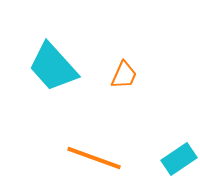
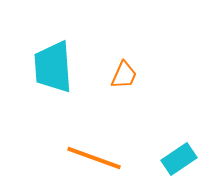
cyan trapezoid: rotated 38 degrees clockwise
